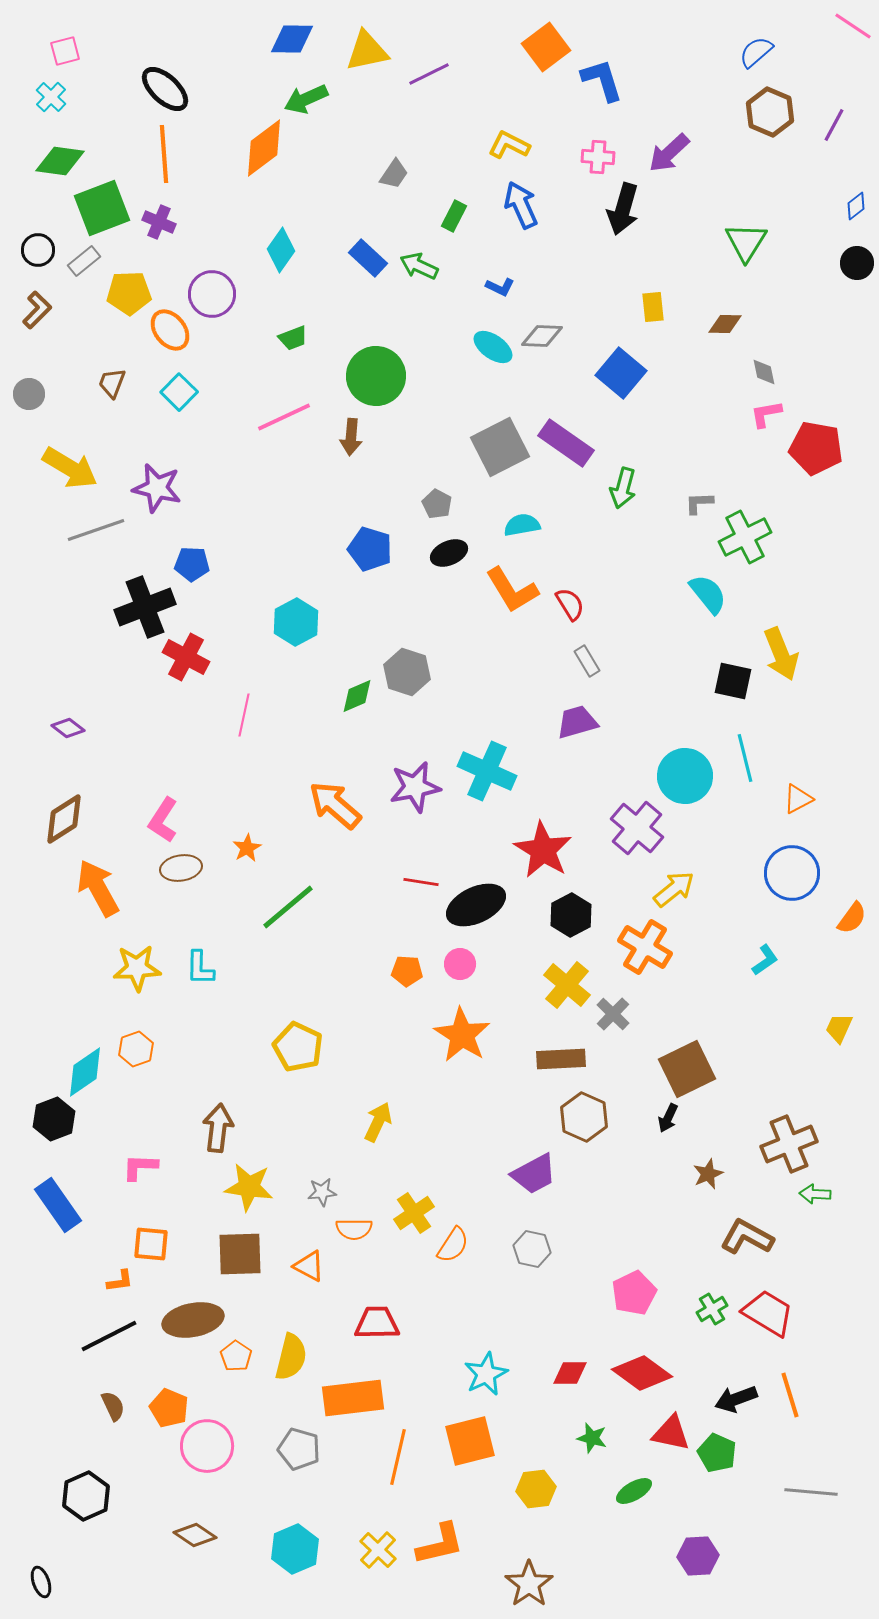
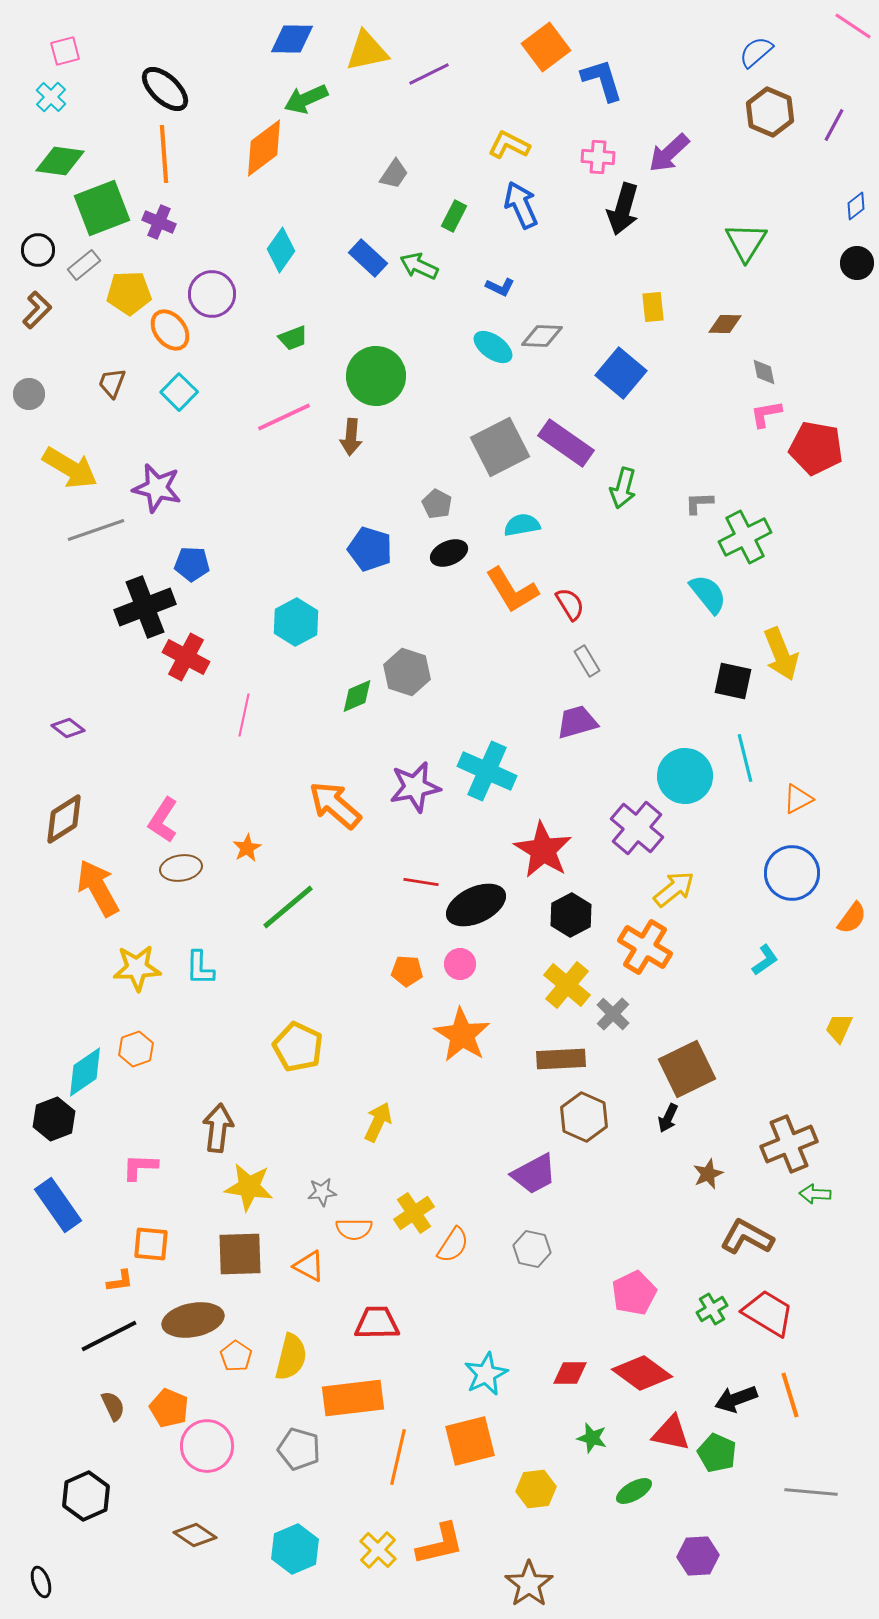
gray rectangle at (84, 261): moved 4 px down
